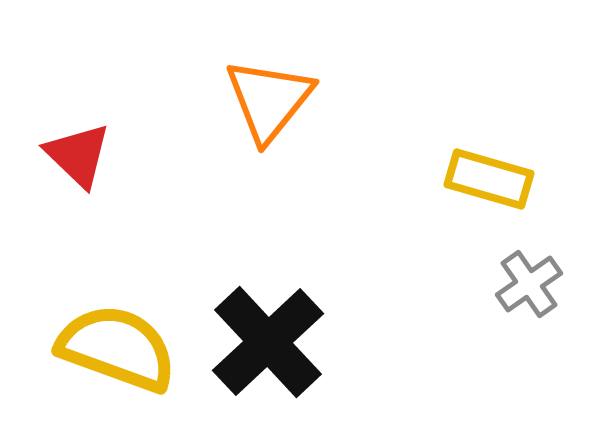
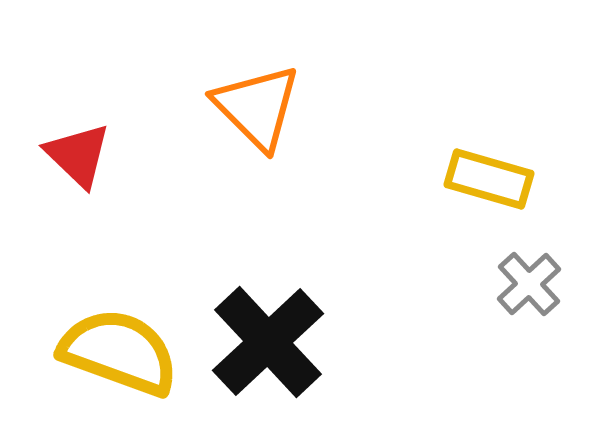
orange triangle: moved 12 px left, 7 px down; rotated 24 degrees counterclockwise
gray cross: rotated 8 degrees counterclockwise
yellow semicircle: moved 2 px right, 4 px down
